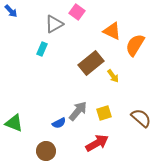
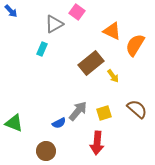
brown semicircle: moved 4 px left, 9 px up
red arrow: rotated 125 degrees clockwise
